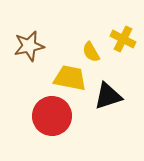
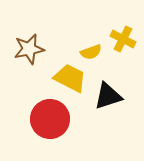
brown star: moved 3 px down
yellow semicircle: rotated 80 degrees counterclockwise
yellow trapezoid: rotated 16 degrees clockwise
red circle: moved 2 px left, 3 px down
